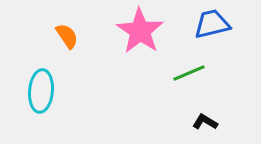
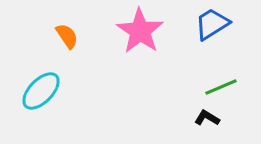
blue trapezoid: rotated 18 degrees counterclockwise
green line: moved 32 px right, 14 px down
cyan ellipse: rotated 39 degrees clockwise
black L-shape: moved 2 px right, 4 px up
